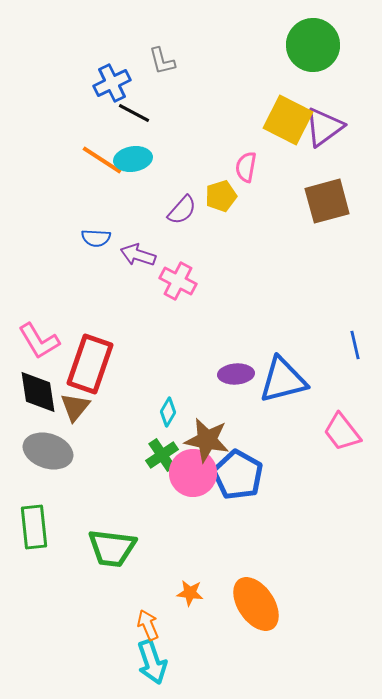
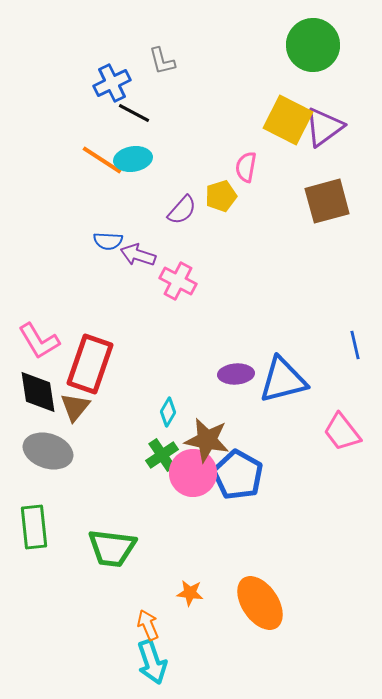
blue semicircle: moved 12 px right, 3 px down
orange ellipse: moved 4 px right, 1 px up
